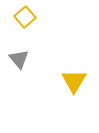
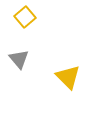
yellow triangle: moved 6 px left, 4 px up; rotated 16 degrees counterclockwise
